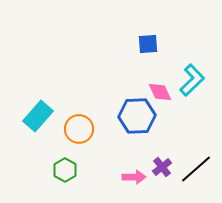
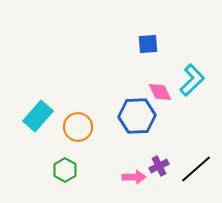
orange circle: moved 1 px left, 2 px up
purple cross: moved 3 px left, 1 px up; rotated 12 degrees clockwise
